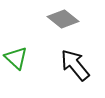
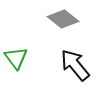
green triangle: rotated 10 degrees clockwise
